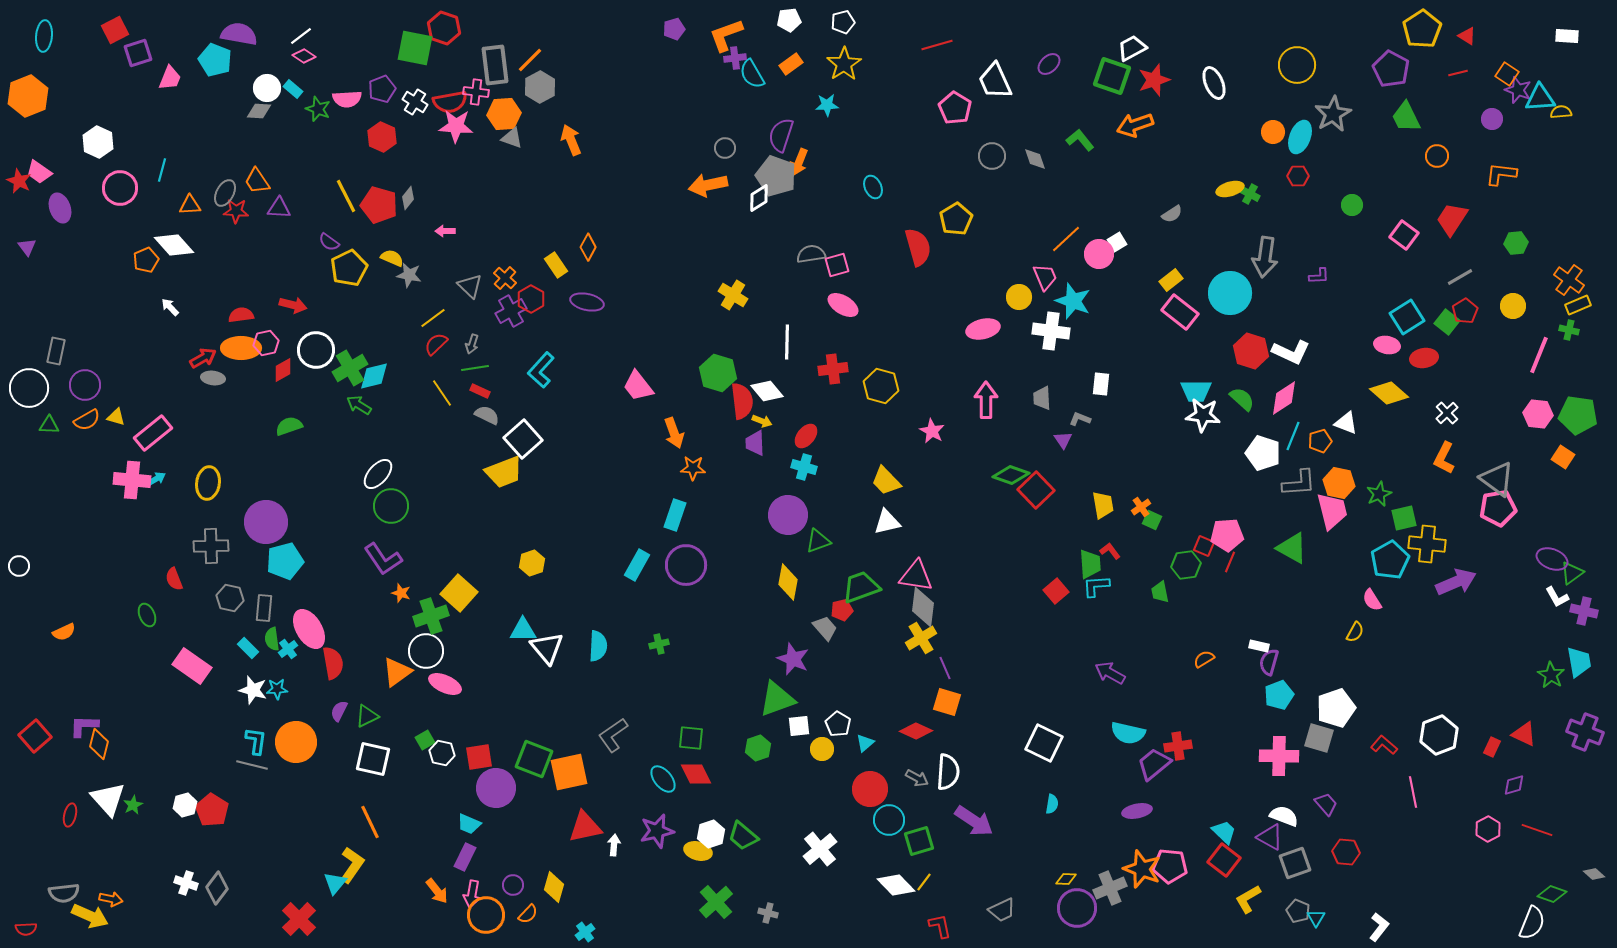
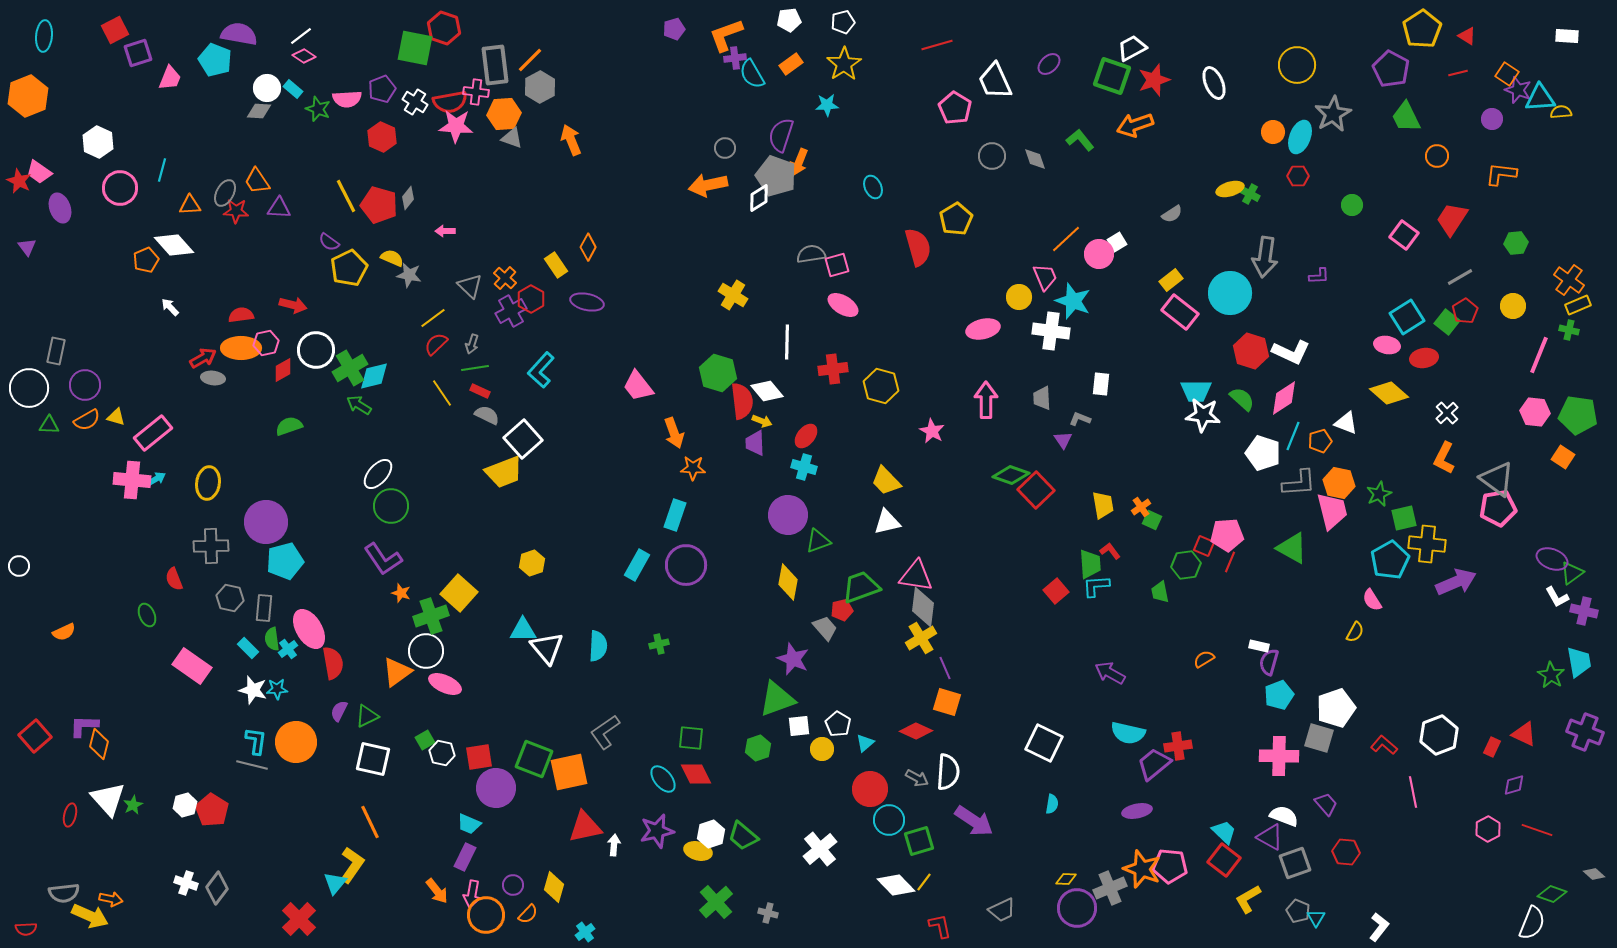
pink hexagon at (1538, 414): moved 3 px left, 2 px up
gray L-shape at (613, 735): moved 8 px left, 3 px up
